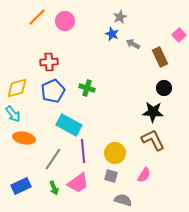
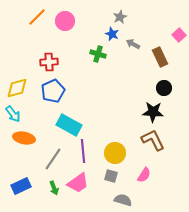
green cross: moved 11 px right, 34 px up
